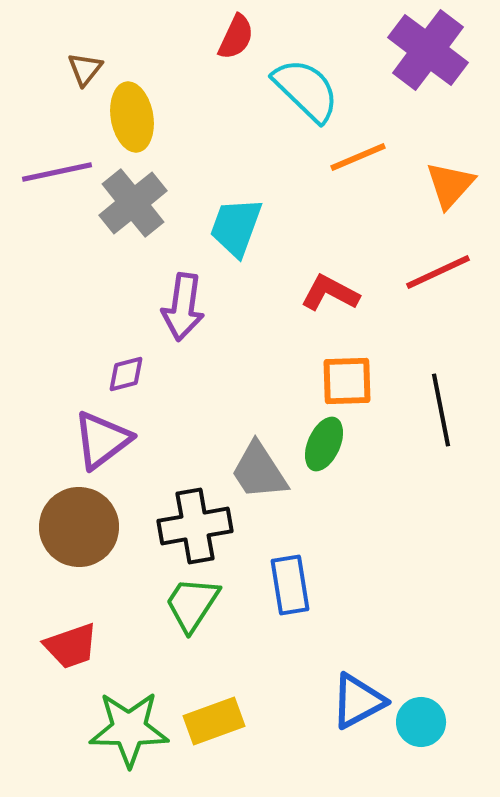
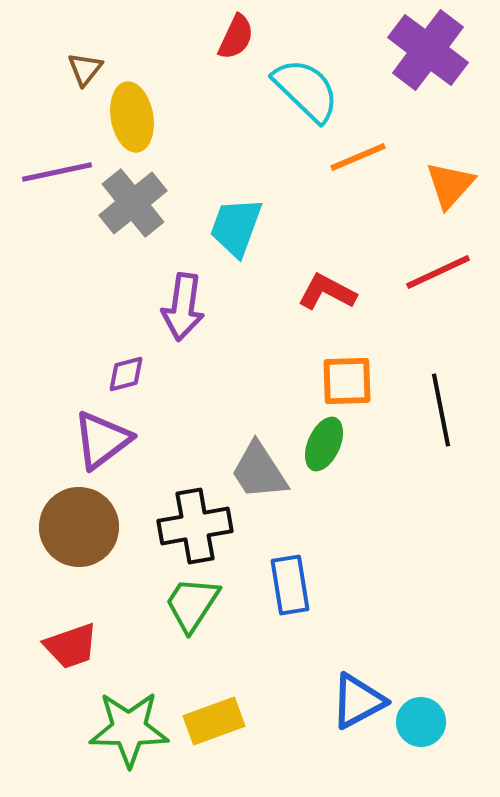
red L-shape: moved 3 px left, 1 px up
